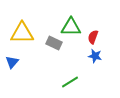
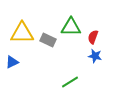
gray rectangle: moved 6 px left, 3 px up
blue triangle: rotated 24 degrees clockwise
